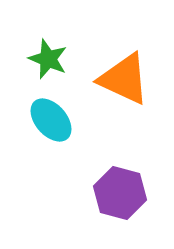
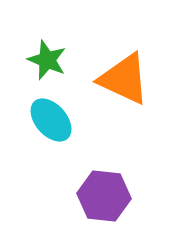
green star: moved 1 px left, 1 px down
purple hexagon: moved 16 px left, 3 px down; rotated 9 degrees counterclockwise
